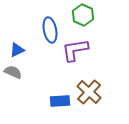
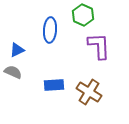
blue ellipse: rotated 15 degrees clockwise
purple L-shape: moved 24 px right, 4 px up; rotated 96 degrees clockwise
brown cross: rotated 10 degrees counterclockwise
blue rectangle: moved 6 px left, 16 px up
